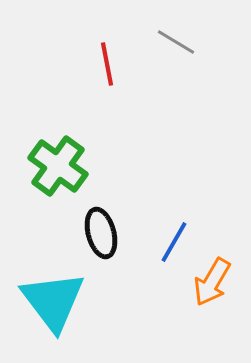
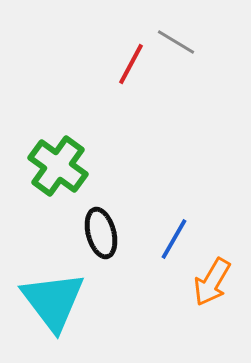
red line: moved 24 px right; rotated 39 degrees clockwise
blue line: moved 3 px up
